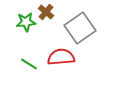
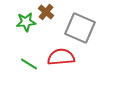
gray square: rotated 32 degrees counterclockwise
